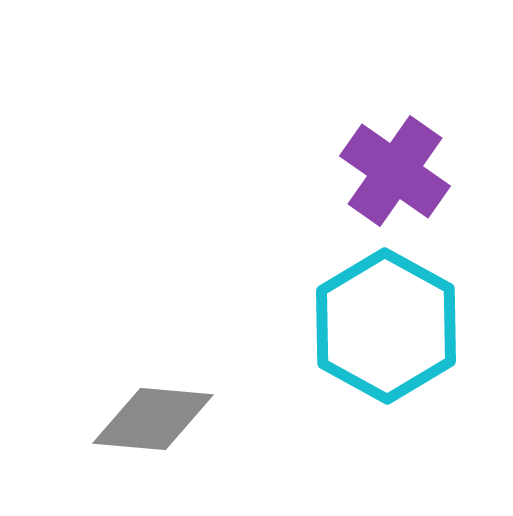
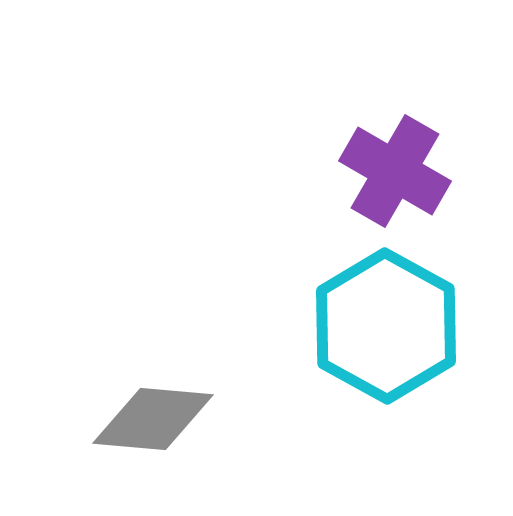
purple cross: rotated 5 degrees counterclockwise
